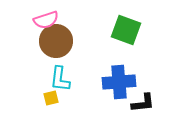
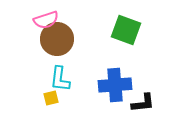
brown circle: moved 1 px right, 2 px up
blue cross: moved 4 px left, 3 px down
